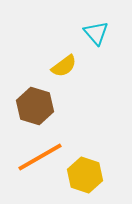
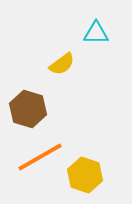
cyan triangle: rotated 48 degrees counterclockwise
yellow semicircle: moved 2 px left, 2 px up
brown hexagon: moved 7 px left, 3 px down
